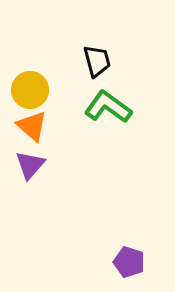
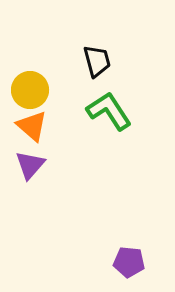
green L-shape: moved 1 px right, 4 px down; rotated 21 degrees clockwise
purple pentagon: rotated 12 degrees counterclockwise
